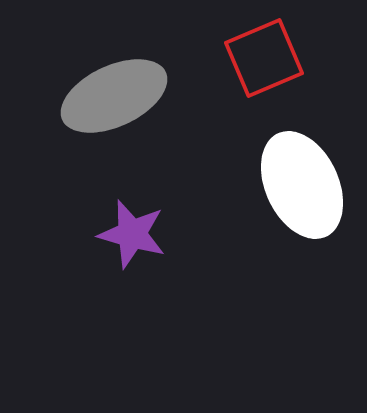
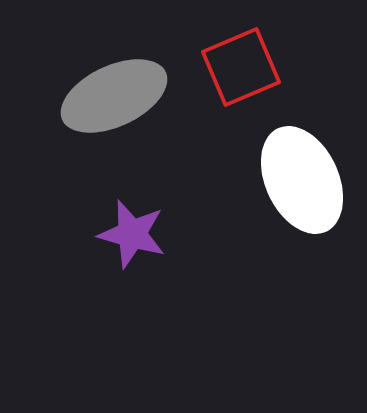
red square: moved 23 px left, 9 px down
white ellipse: moved 5 px up
